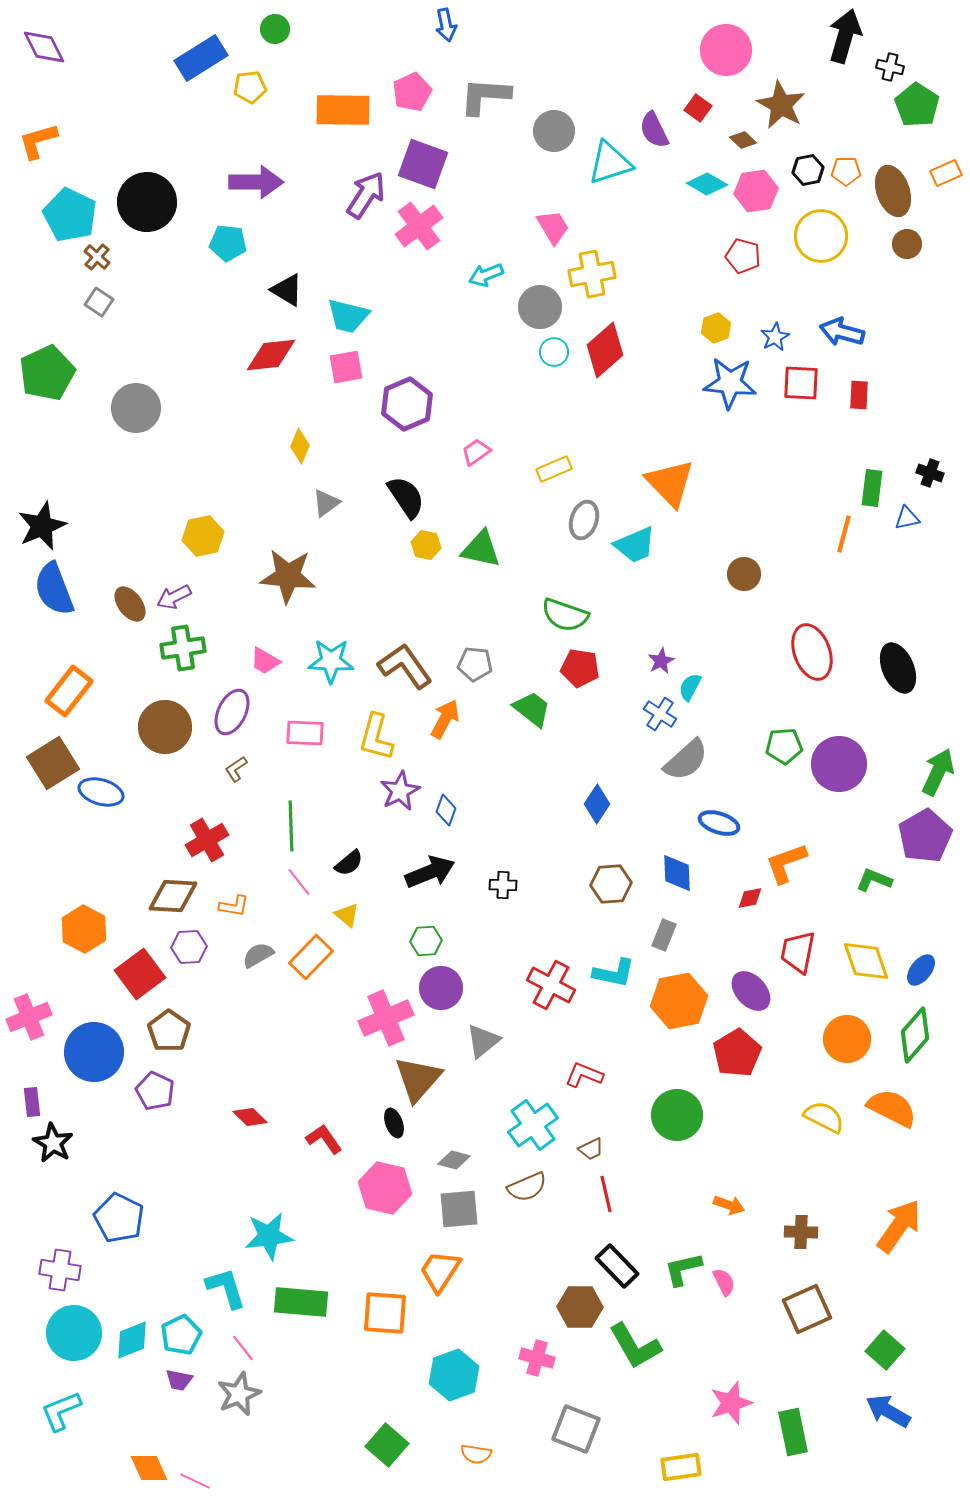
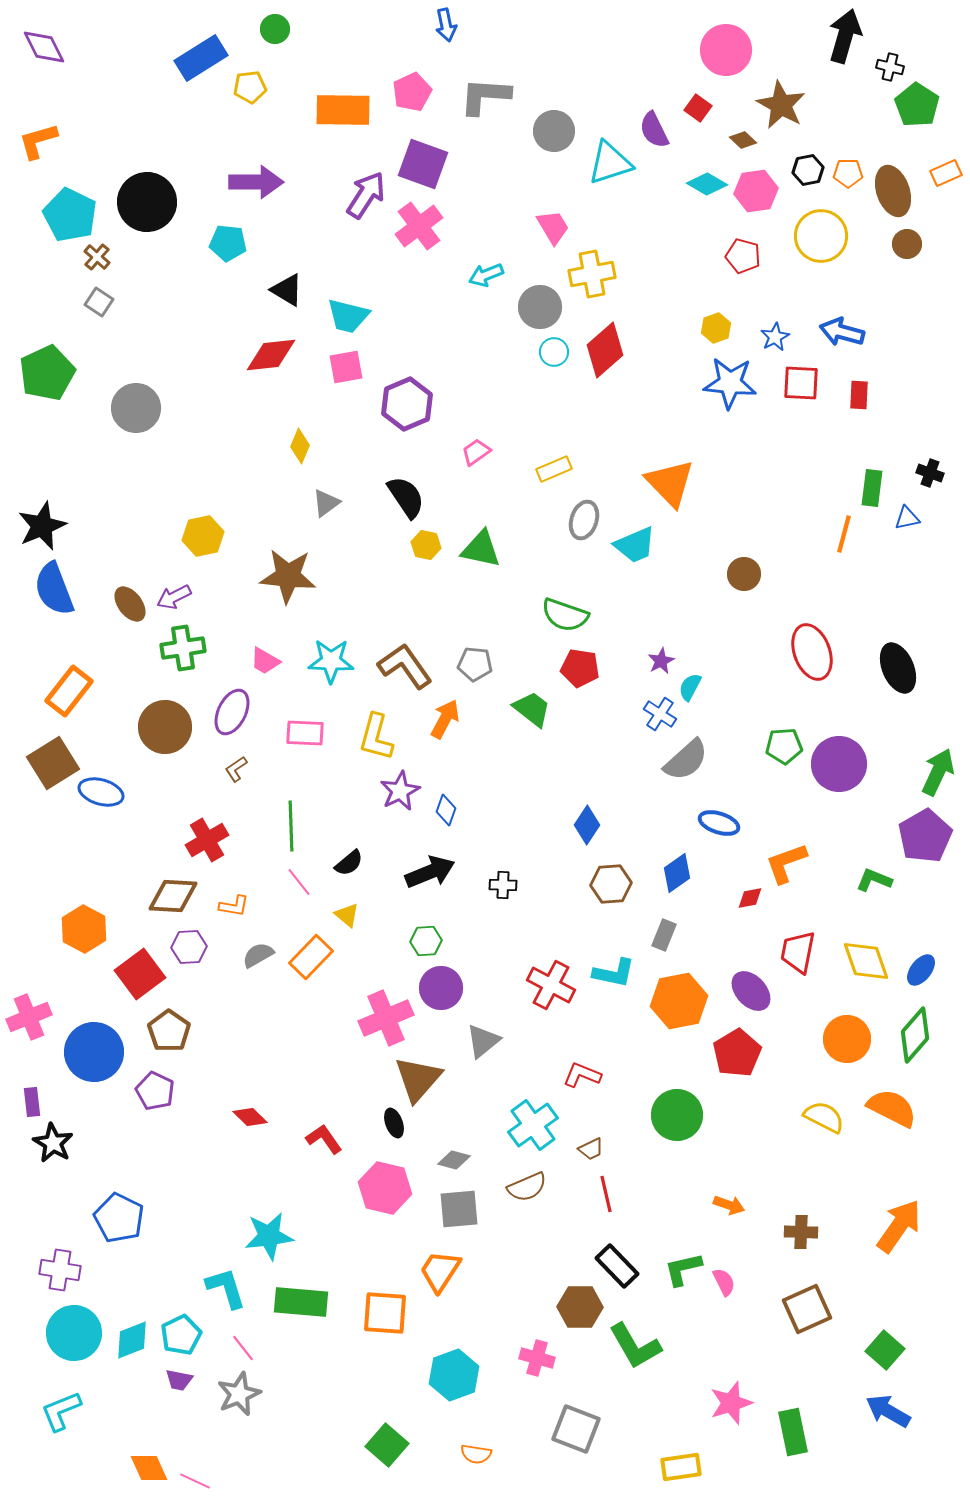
orange pentagon at (846, 171): moved 2 px right, 2 px down
blue diamond at (597, 804): moved 10 px left, 21 px down
blue diamond at (677, 873): rotated 57 degrees clockwise
red L-shape at (584, 1075): moved 2 px left
